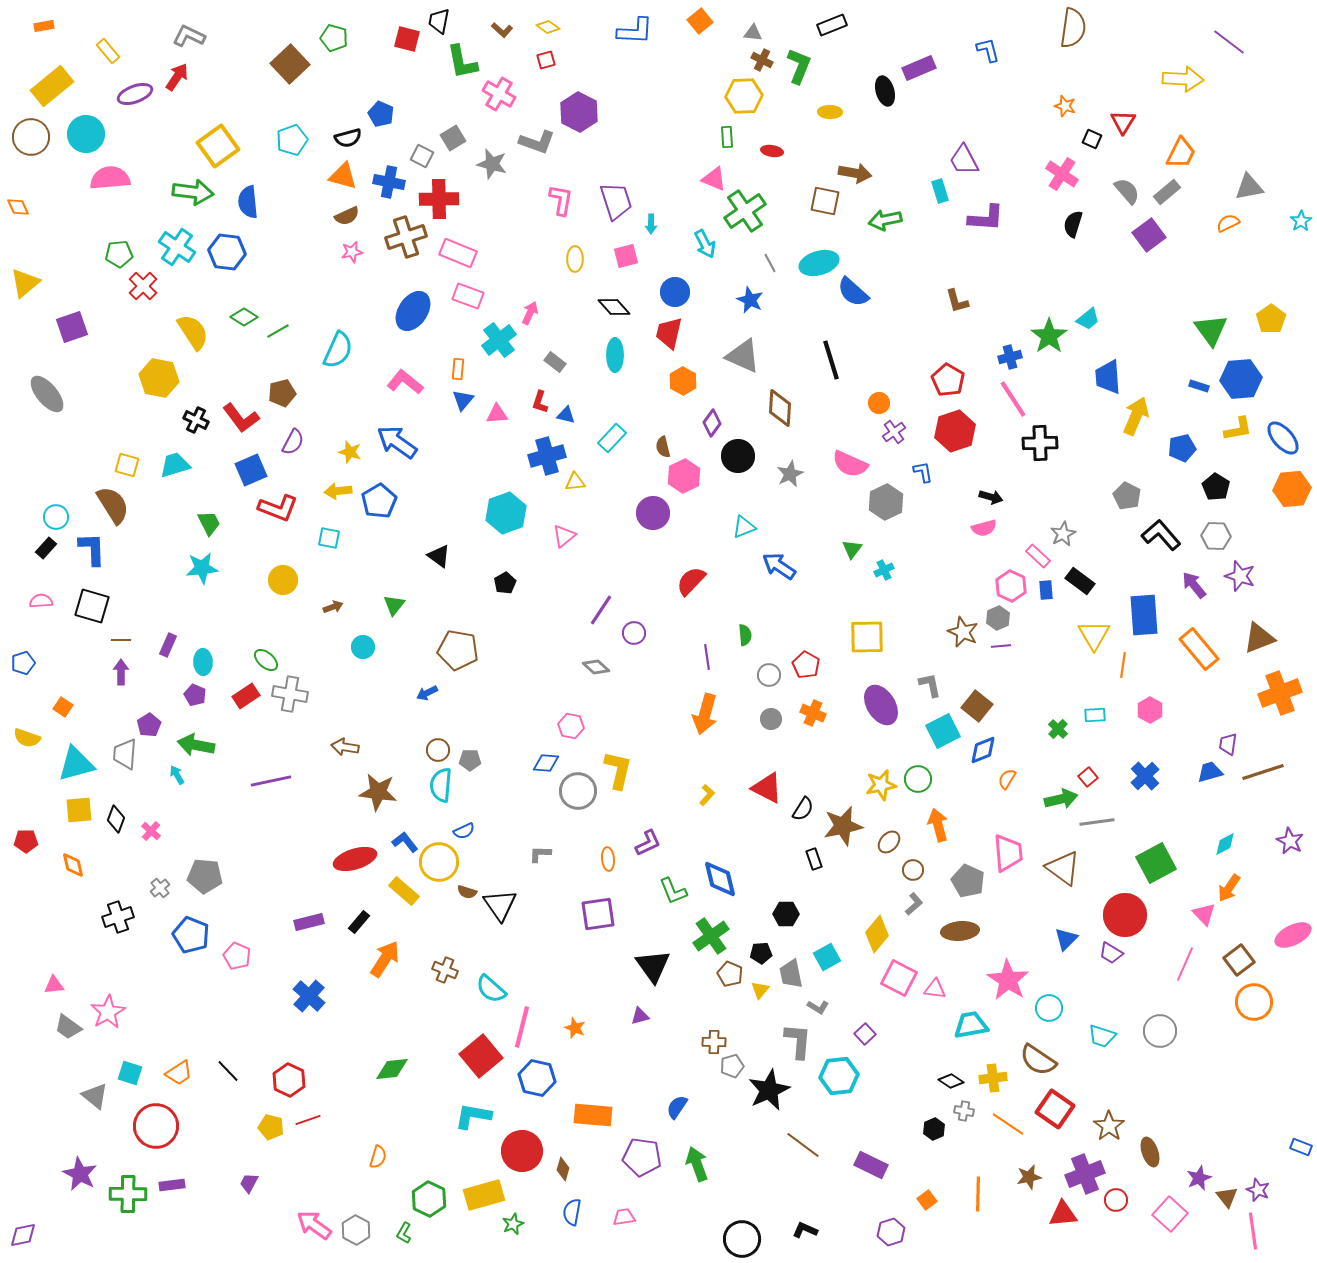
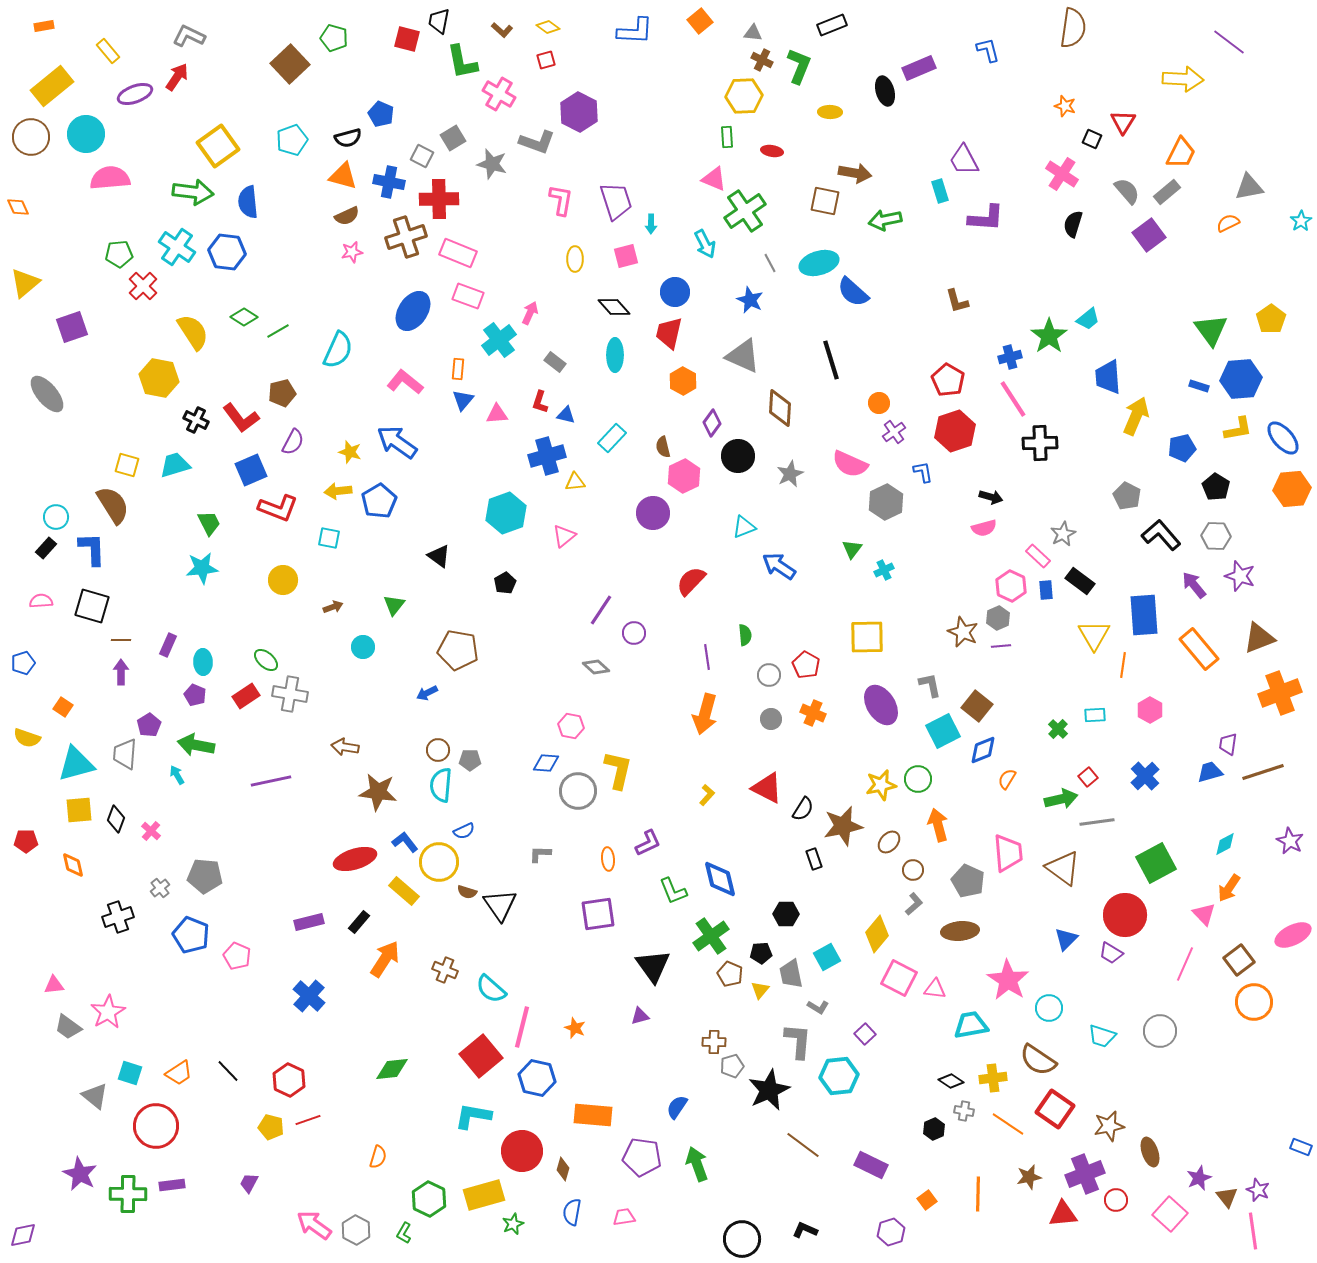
brown star at (1109, 1126): rotated 24 degrees clockwise
